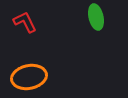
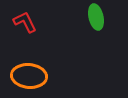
orange ellipse: moved 1 px up; rotated 16 degrees clockwise
